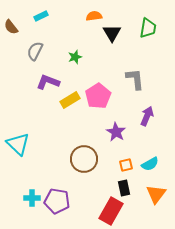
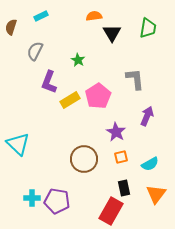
brown semicircle: rotated 56 degrees clockwise
green star: moved 3 px right, 3 px down; rotated 24 degrees counterclockwise
purple L-shape: moved 1 px right; rotated 90 degrees counterclockwise
orange square: moved 5 px left, 8 px up
